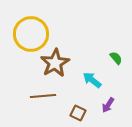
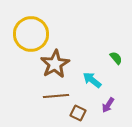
brown star: moved 1 px down
brown line: moved 13 px right
